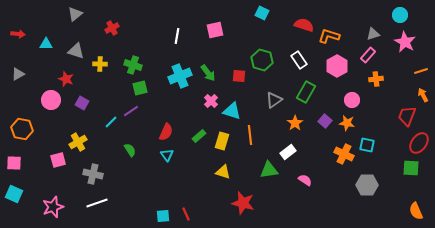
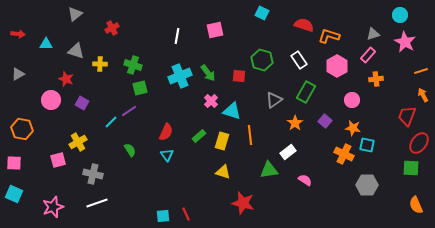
purple line at (131, 111): moved 2 px left
orange star at (347, 123): moved 6 px right, 5 px down
orange semicircle at (416, 211): moved 6 px up
